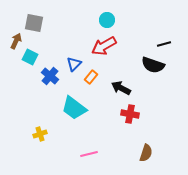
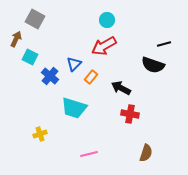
gray square: moved 1 px right, 4 px up; rotated 18 degrees clockwise
brown arrow: moved 2 px up
cyan trapezoid: rotated 20 degrees counterclockwise
